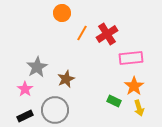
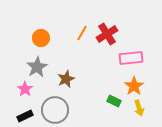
orange circle: moved 21 px left, 25 px down
